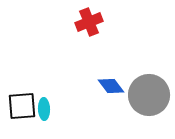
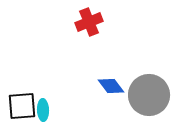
cyan ellipse: moved 1 px left, 1 px down
